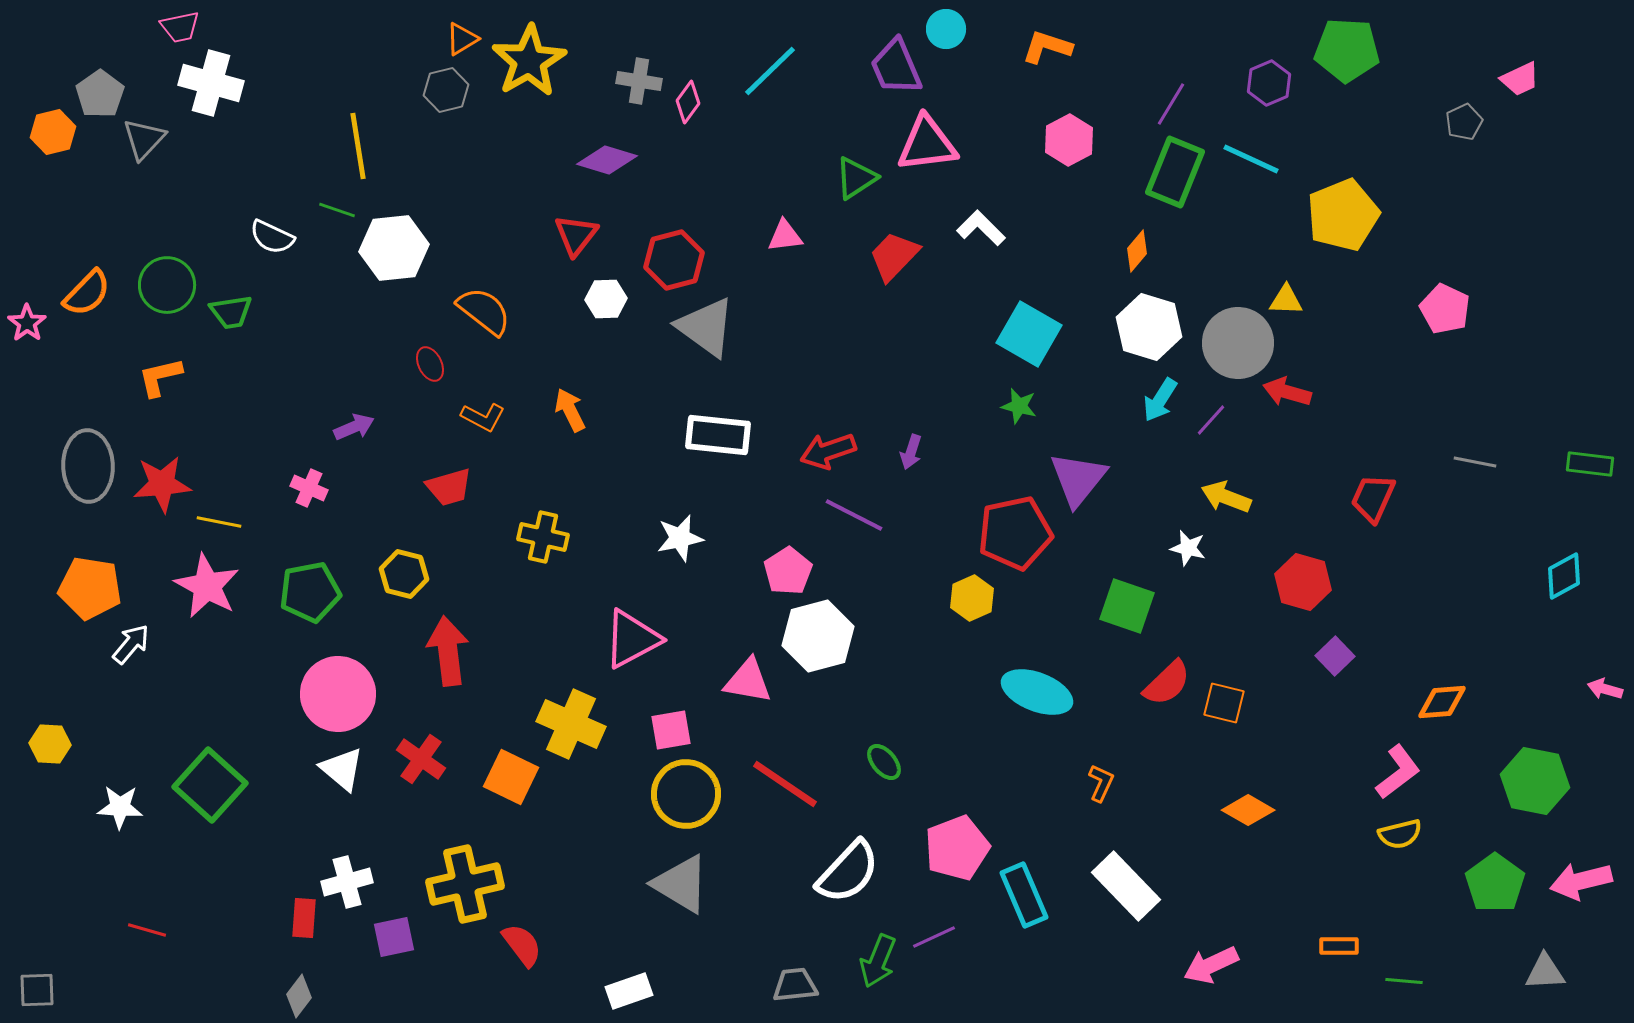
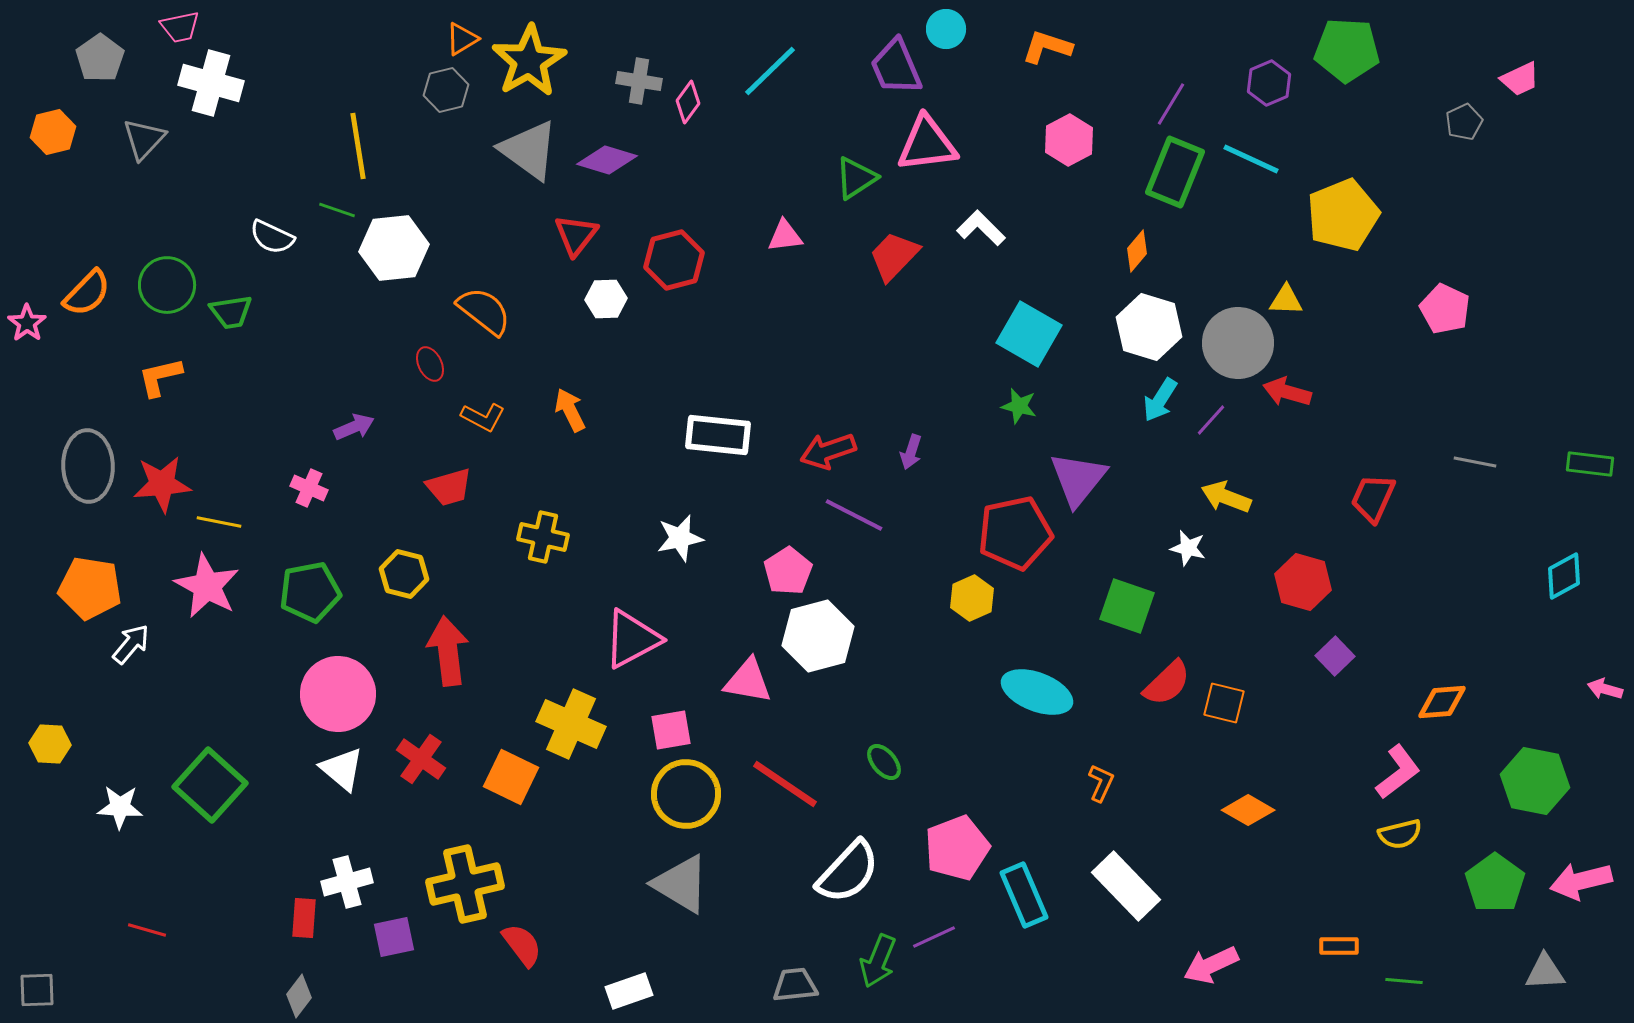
gray pentagon at (100, 94): moved 36 px up
gray triangle at (706, 327): moved 177 px left, 177 px up
